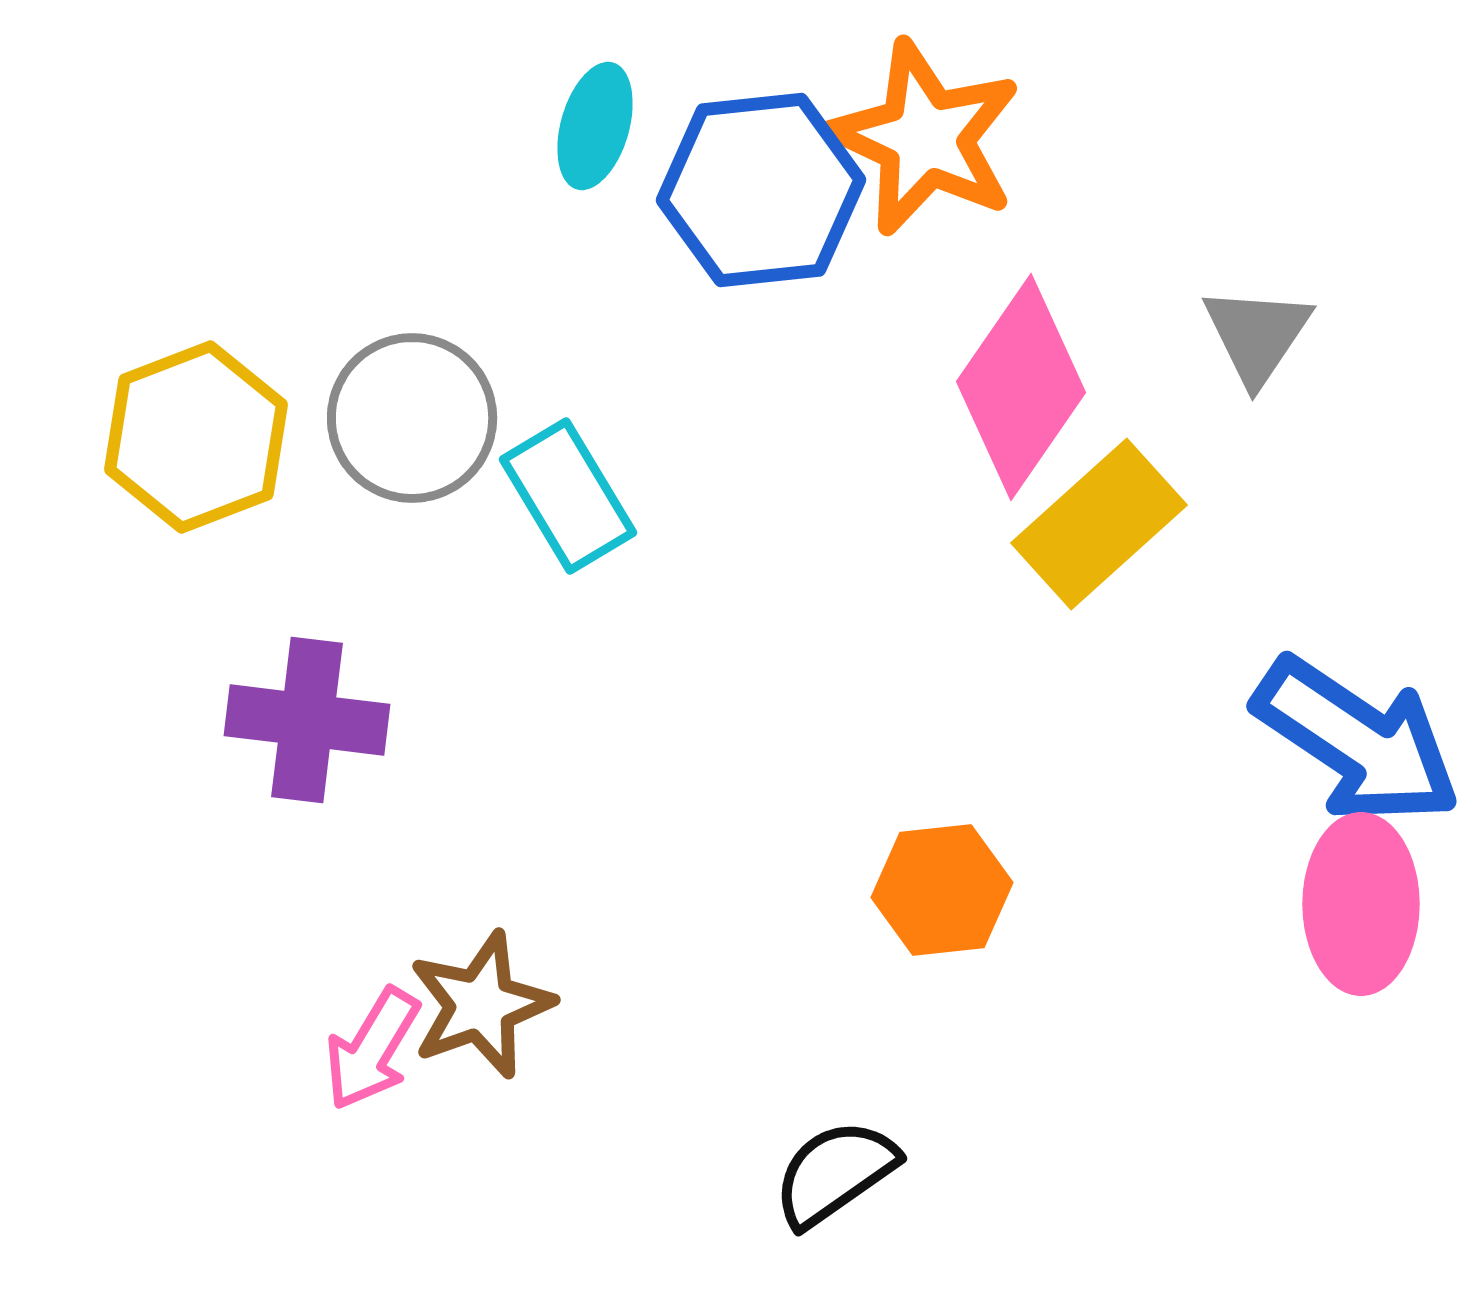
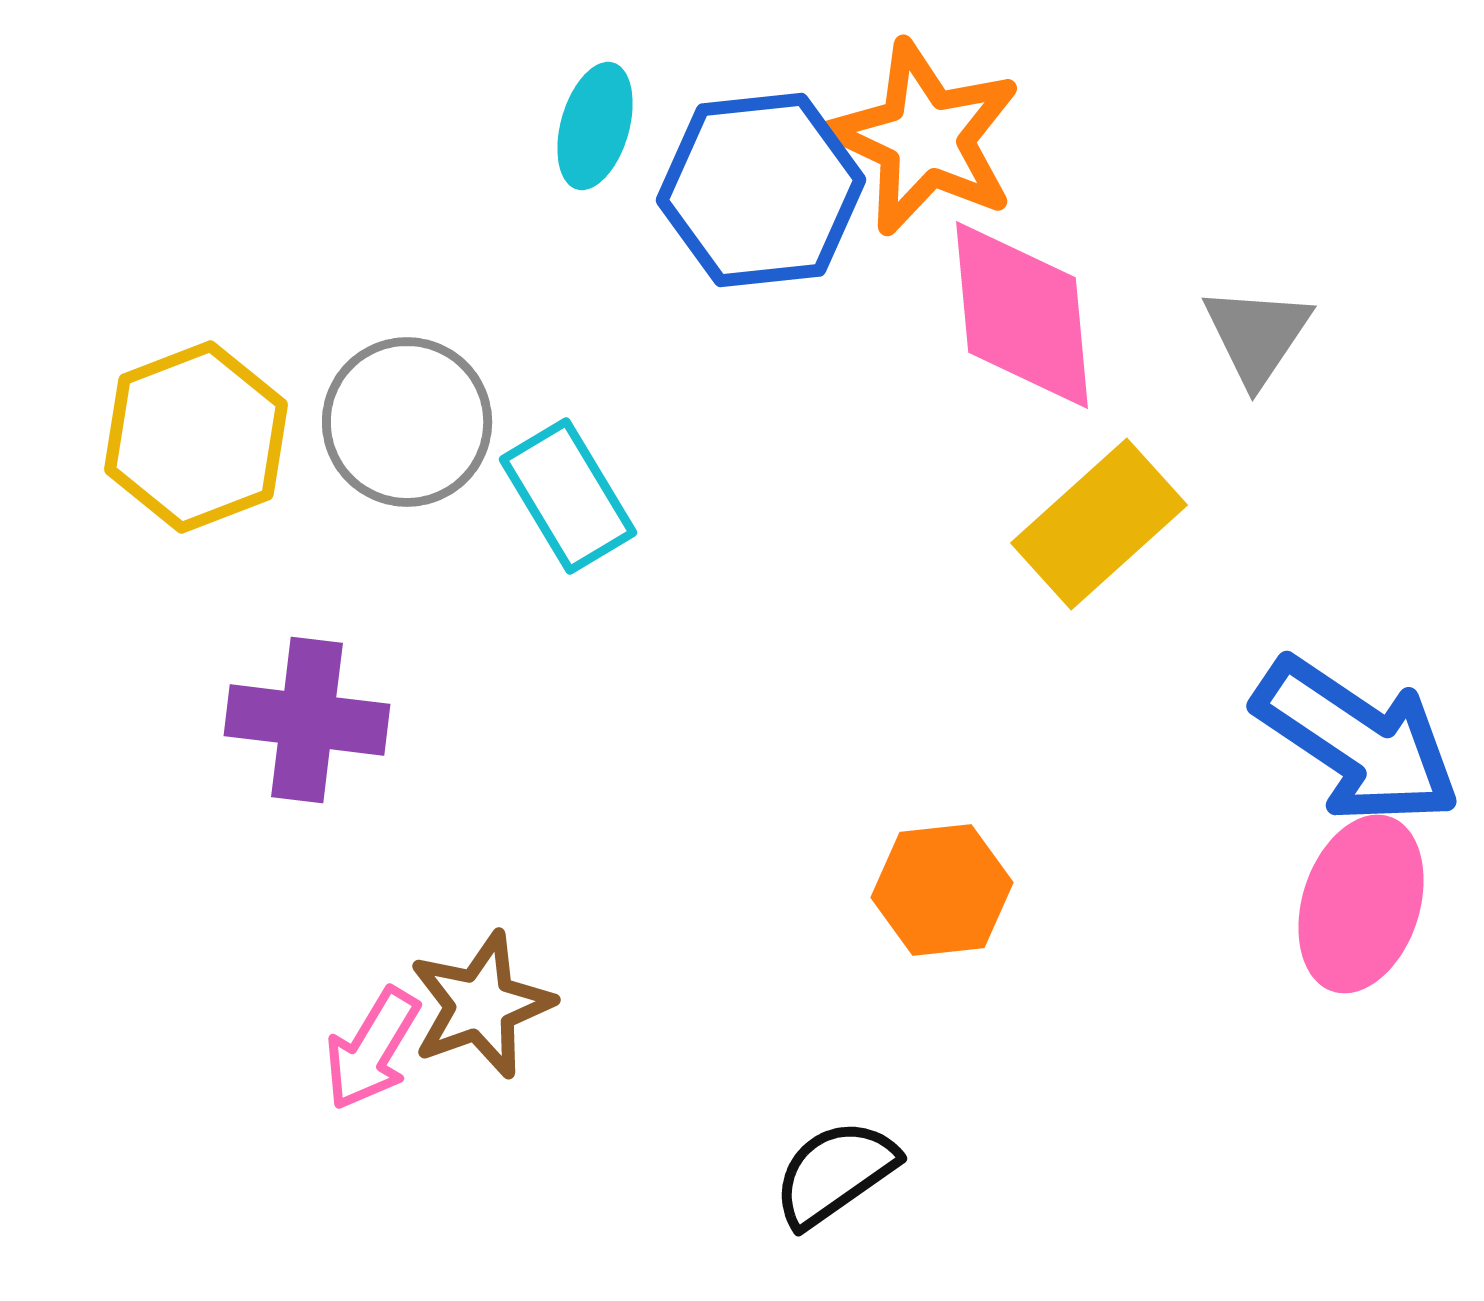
pink diamond: moved 1 px right, 72 px up; rotated 40 degrees counterclockwise
gray circle: moved 5 px left, 4 px down
pink ellipse: rotated 18 degrees clockwise
